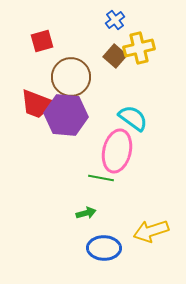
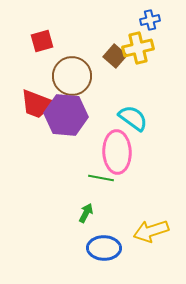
blue cross: moved 35 px right; rotated 24 degrees clockwise
yellow cross: moved 1 px left
brown circle: moved 1 px right, 1 px up
pink ellipse: moved 1 px down; rotated 15 degrees counterclockwise
green arrow: rotated 48 degrees counterclockwise
